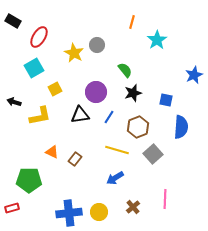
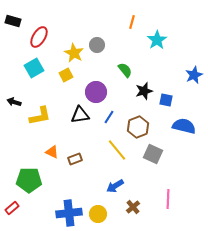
black rectangle: rotated 14 degrees counterclockwise
yellow square: moved 11 px right, 14 px up
black star: moved 11 px right, 2 px up
blue semicircle: moved 3 px right, 1 px up; rotated 80 degrees counterclockwise
yellow line: rotated 35 degrees clockwise
gray square: rotated 24 degrees counterclockwise
brown rectangle: rotated 32 degrees clockwise
blue arrow: moved 8 px down
pink line: moved 3 px right
red rectangle: rotated 24 degrees counterclockwise
yellow circle: moved 1 px left, 2 px down
